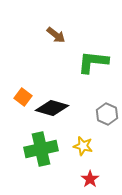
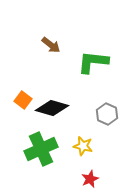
brown arrow: moved 5 px left, 10 px down
orange square: moved 3 px down
green cross: rotated 12 degrees counterclockwise
red star: rotated 12 degrees clockwise
